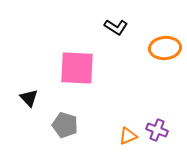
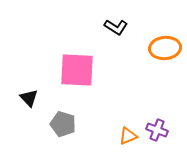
pink square: moved 2 px down
gray pentagon: moved 2 px left, 1 px up
